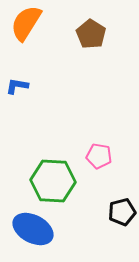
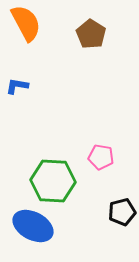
orange semicircle: rotated 120 degrees clockwise
pink pentagon: moved 2 px right, 1 px down
blue ellipse: moved 3 px up
